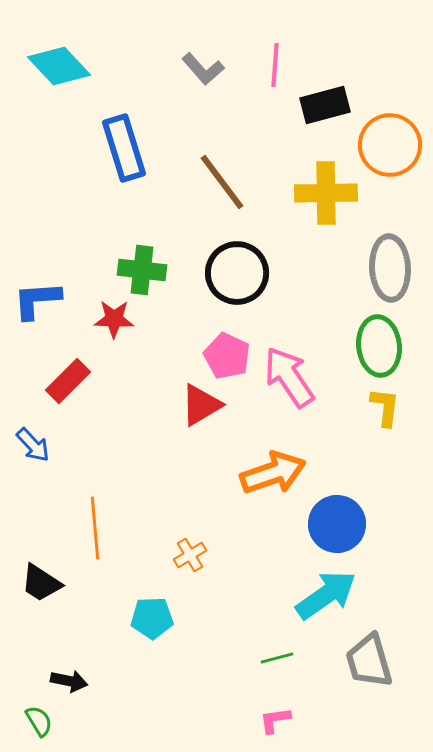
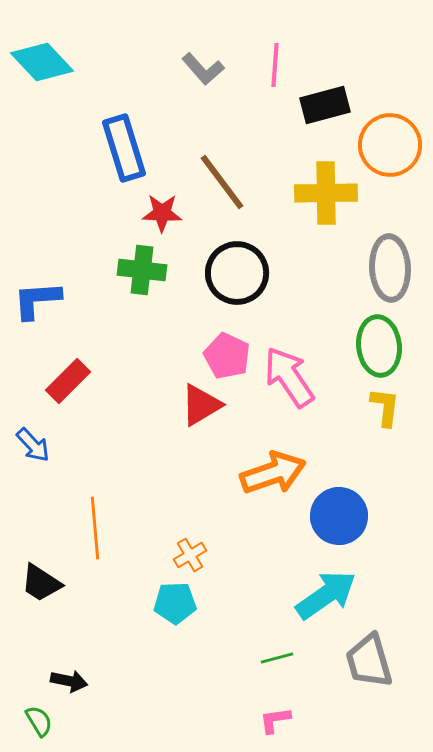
cyan diamond: moved 17 px left, 4 px up
red star: moved 48 px right, 106 px up
blue circle: moved 2 px right, 8 px up
cyan pentagon: moved 23 px right, 15 px up
